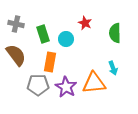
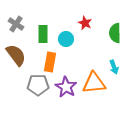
gray cross: rotated 21 degrees clockwise
green rectangle: rotated 18 degrees clockwise
cyan arrow: moved 1 px right, 1 px up
